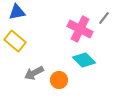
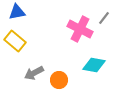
cyan diamond: moved 10 px right, 5 px down; rotated 35 degrees counterclockwise
